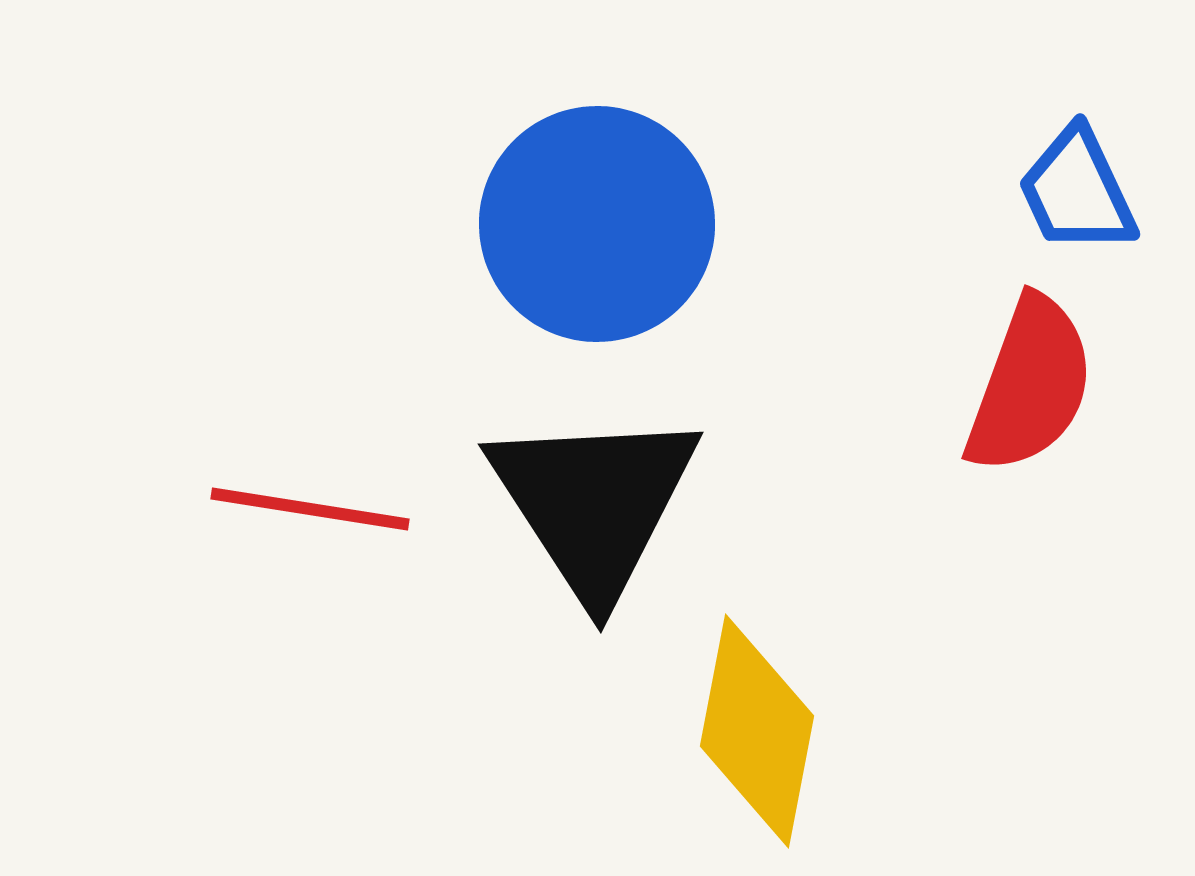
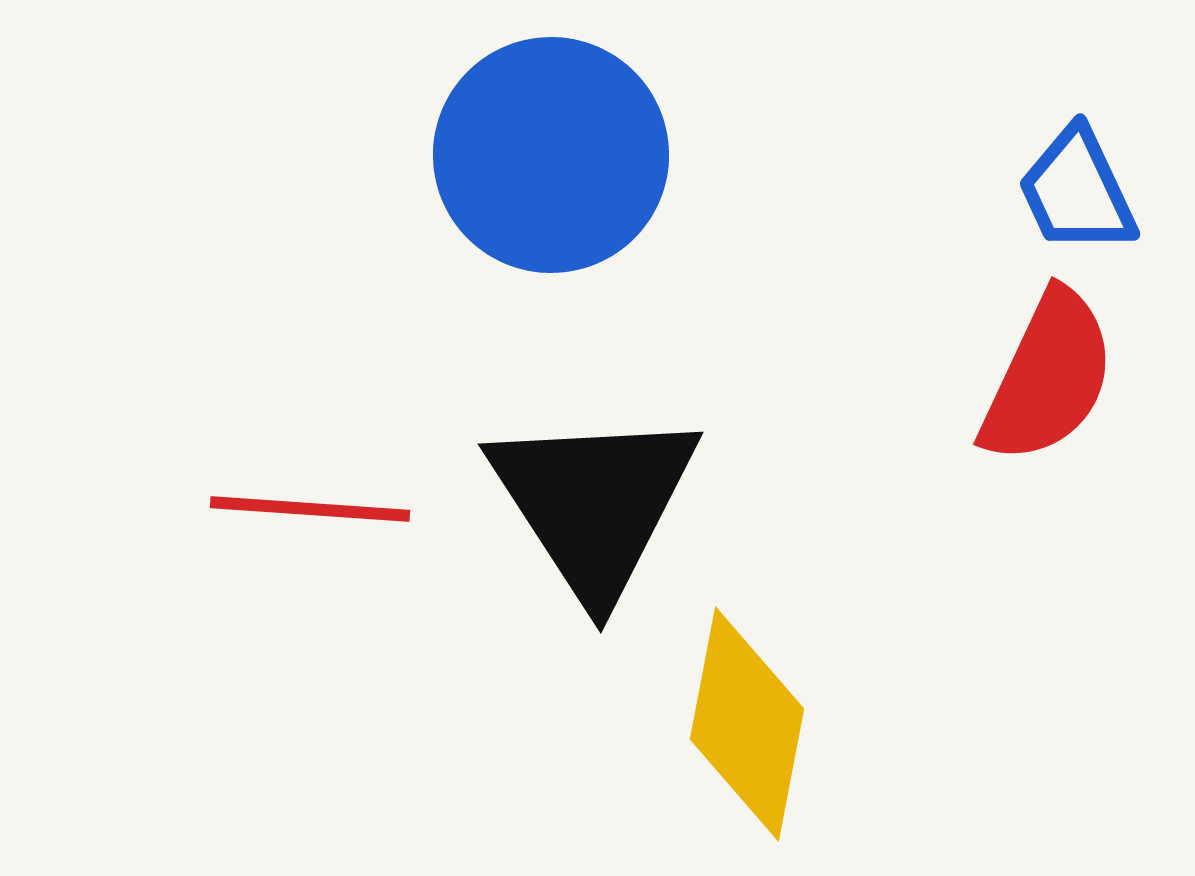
blue circle: moved 46 px left, 69 px up
red semicircle: moved 18 px right, 8 px up; rotated 5 degrees clockwise
red line: rotated 5 degrees counterclockwise
yellow diamond: moved 10 px left, 7 px up
